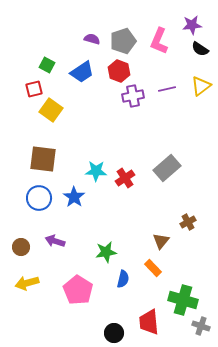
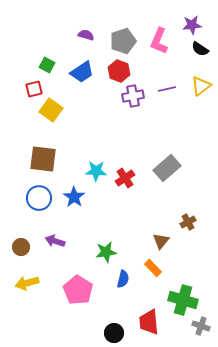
purple semicircle: moved 6 px left, 4 px up
